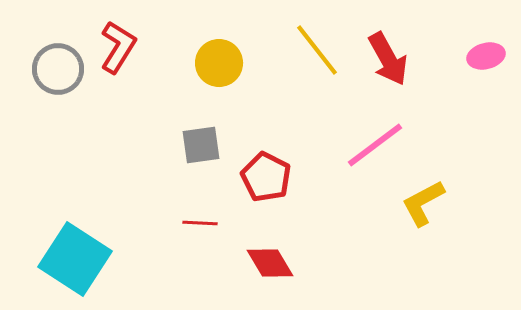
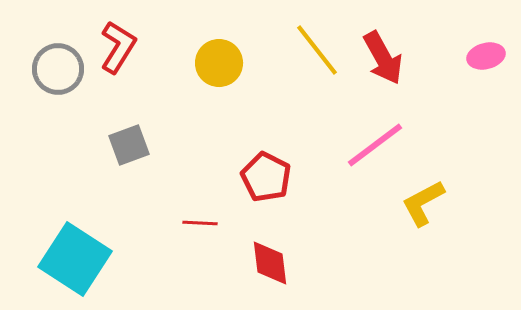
red arrow: moved 5 px left, 1 px up
gray square: moved 72 px left; rotated 12 degrees counterclockwise
red diamond: rotated 24 degrees clockwise
